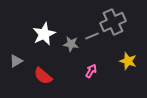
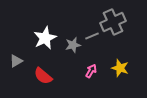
white star: moved 1 px right, 4 px down
gray star: moved 2 px right, 1 px down; rotated 21 degrees counterclockwise
yellow star: moved 8 px left, 7 px down
